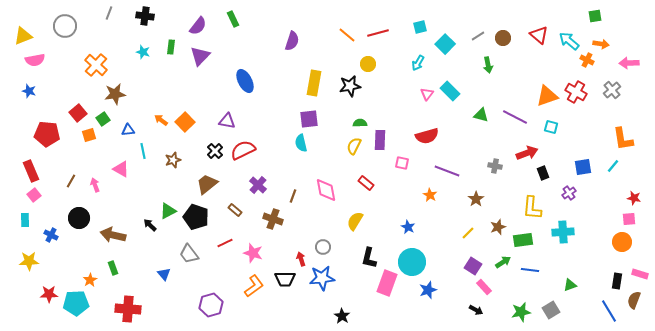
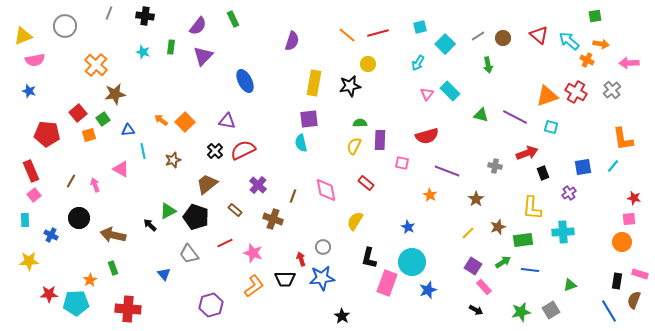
purple triangle at (200, 56): moved 3 px right
